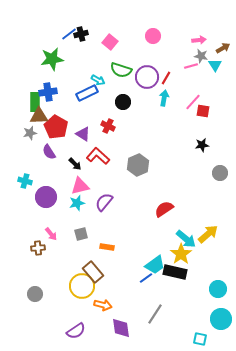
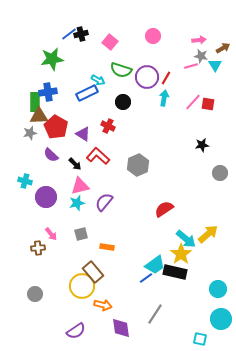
red square at (203, 111): moved 5 px right, 7 px up
purple semicircle at (49, 152): moved 2 px right, 3 px down; rotated 14 degrees counterclockwise
